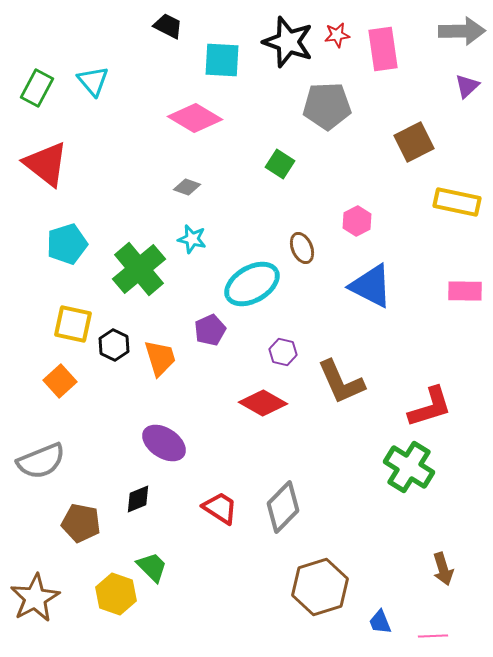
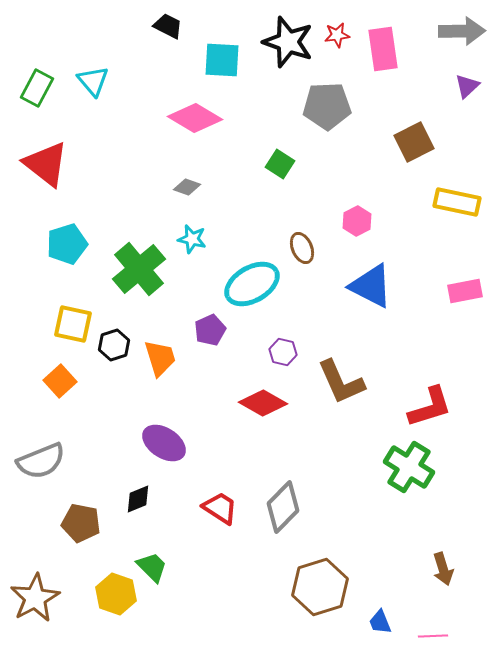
pink rectangle at (465, 291): rotated 12 degrees counterclockwise
black hexagon at (114, 345): rotated 16 degrees clockwise
